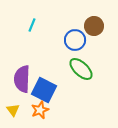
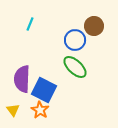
cyan line: moved 2 px left, 1 px up
green ellipse: moved 6 px left, 2 px up
orange star: rotated 18 degrees counterclockwise
